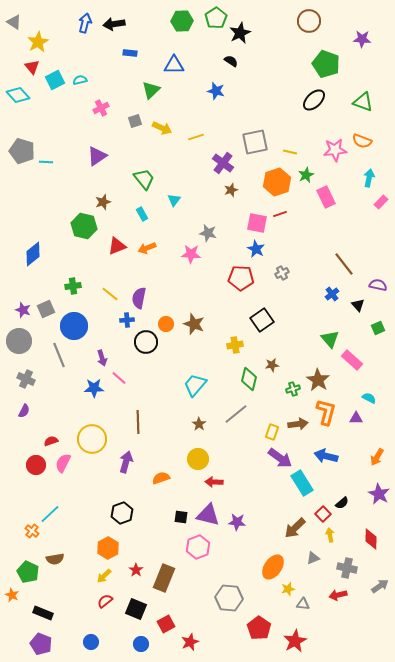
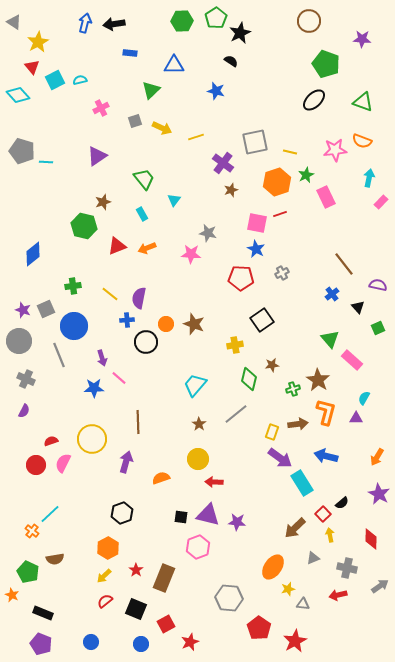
black triangle at (358, 305): moved 2 px down
cyan semicircle at (369, 398): moved 5 px left; rotated 88 degrees counterclockwise
